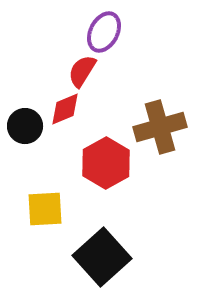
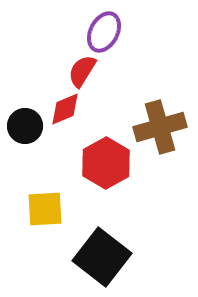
black square: rotated 10 degrees counterclockwise
